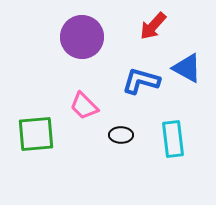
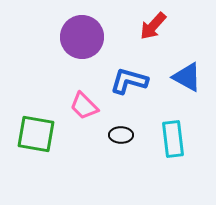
blue triangle: moved 9 px down
blue L-shape: moved 12 px left
green square: rotated 15 degrees clockwise
